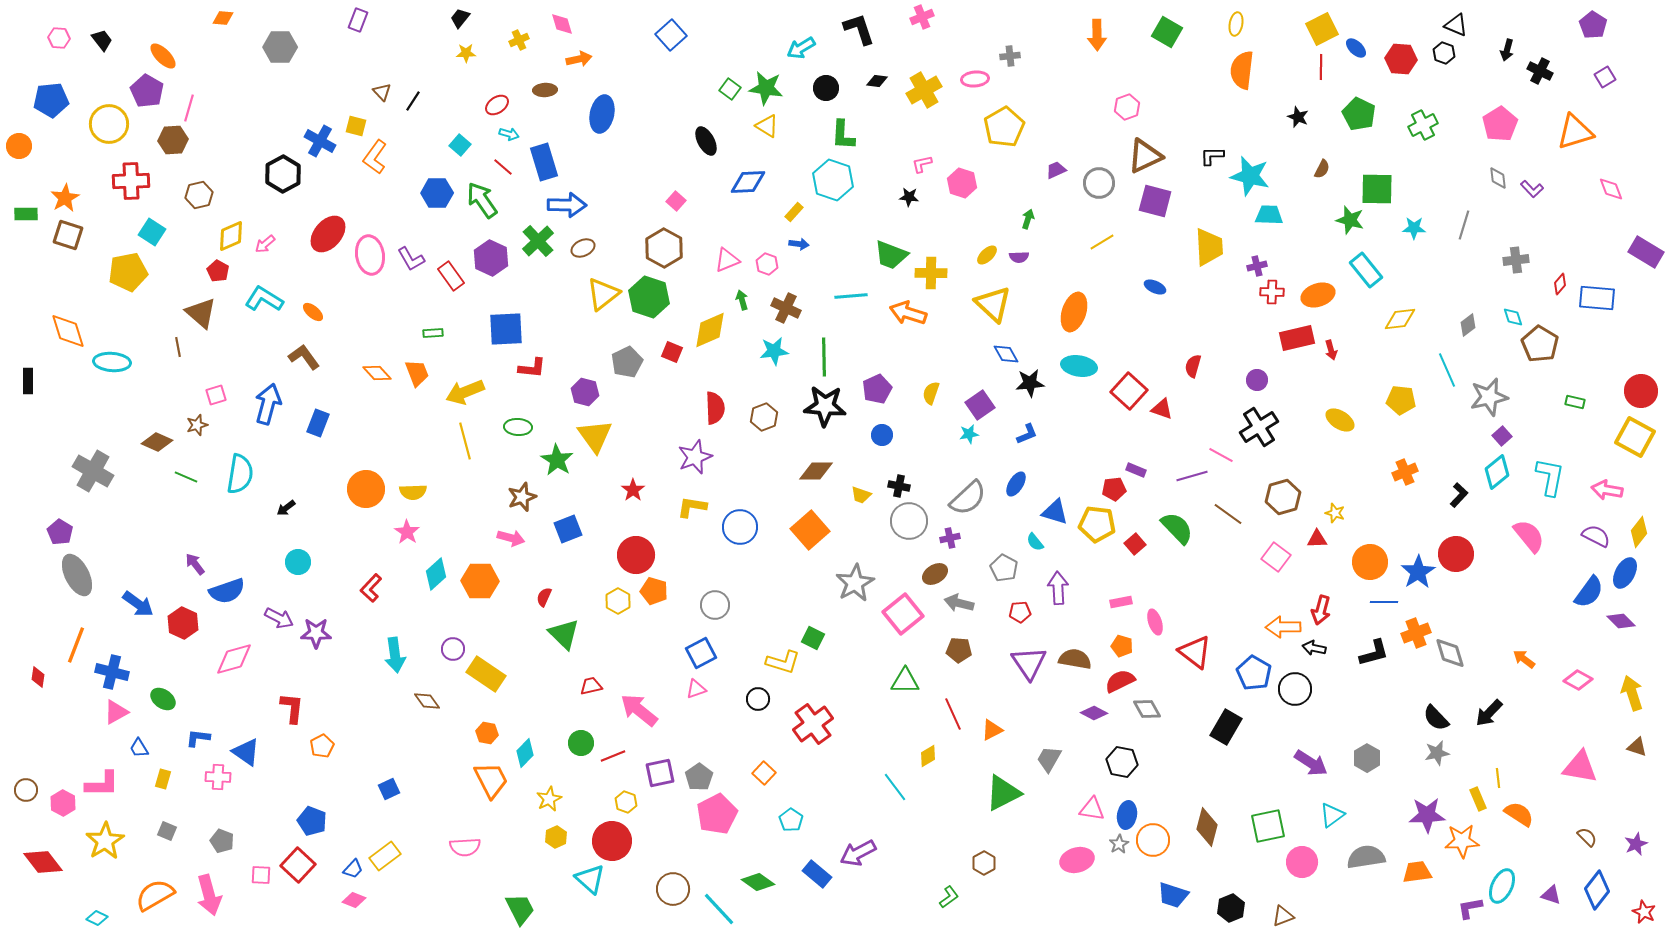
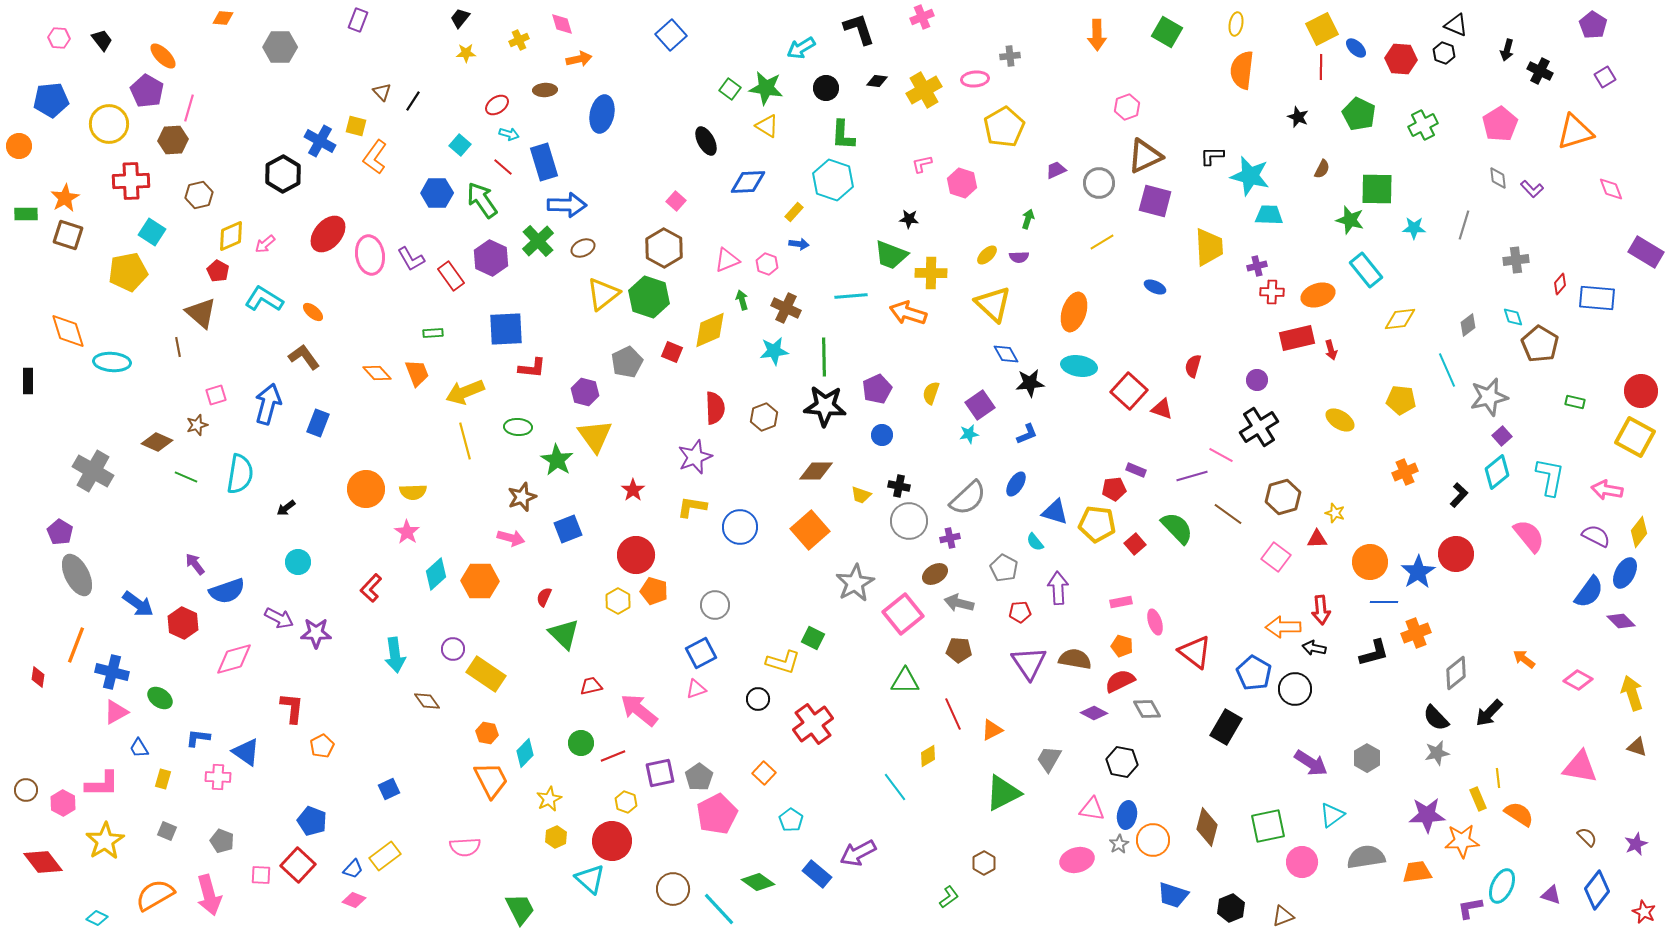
black star at (909, 197): moved 22 px down
red arrow at (1321, 610): rotated 20 degrees counterclockwise
gray diamond at (1450, 653): moved 6 px right, 20 px down; rotated 68 degrees clockwise
green ellipse at (163, 699): moved 3 px left, 1 px up
